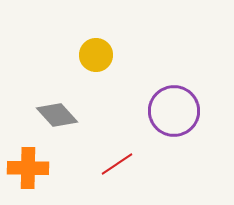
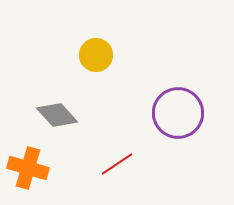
purple circle: moved 4 px right, 2 px down
orange cross: rotated 15 degrees clockwise
